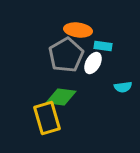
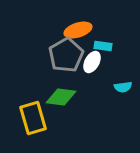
orange ellipse: rotated 24 degrees counterclockwise
white ellipse: moved 1 px left, 1 px up
yellow rectangle: moved 14 px left
